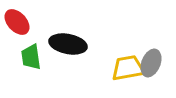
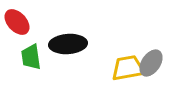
black ellipse: rotated 15 degrees counterclockwise
gray ellipse: rotated 12 degrees clockwise
